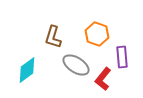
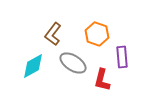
brown L-shape: moved 3 px up; rotated 20 degrees clockwise
gray ellipse: moved 3 px left, 2 px up
cyan diamond: moved 6 px right, 4 px up; rotated 8 degrees clockwise
red L-shape: moved 1 px left, 1 px down; rotated 25 degrees counterclockwise
